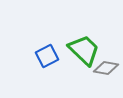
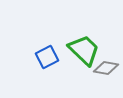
blue square: moved 1 px down
